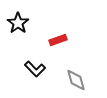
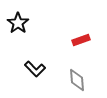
red rectangle: moved 23 px right
gray diamond: moved 1 px right; rotated 10 degrees clockwise
